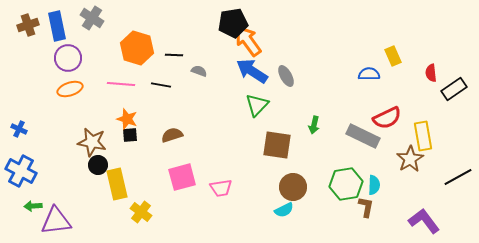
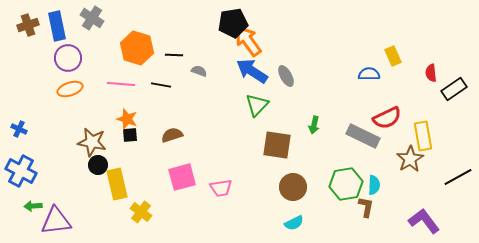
cyan semicircle at (284, 210): moved 10 px right, 13 px down
